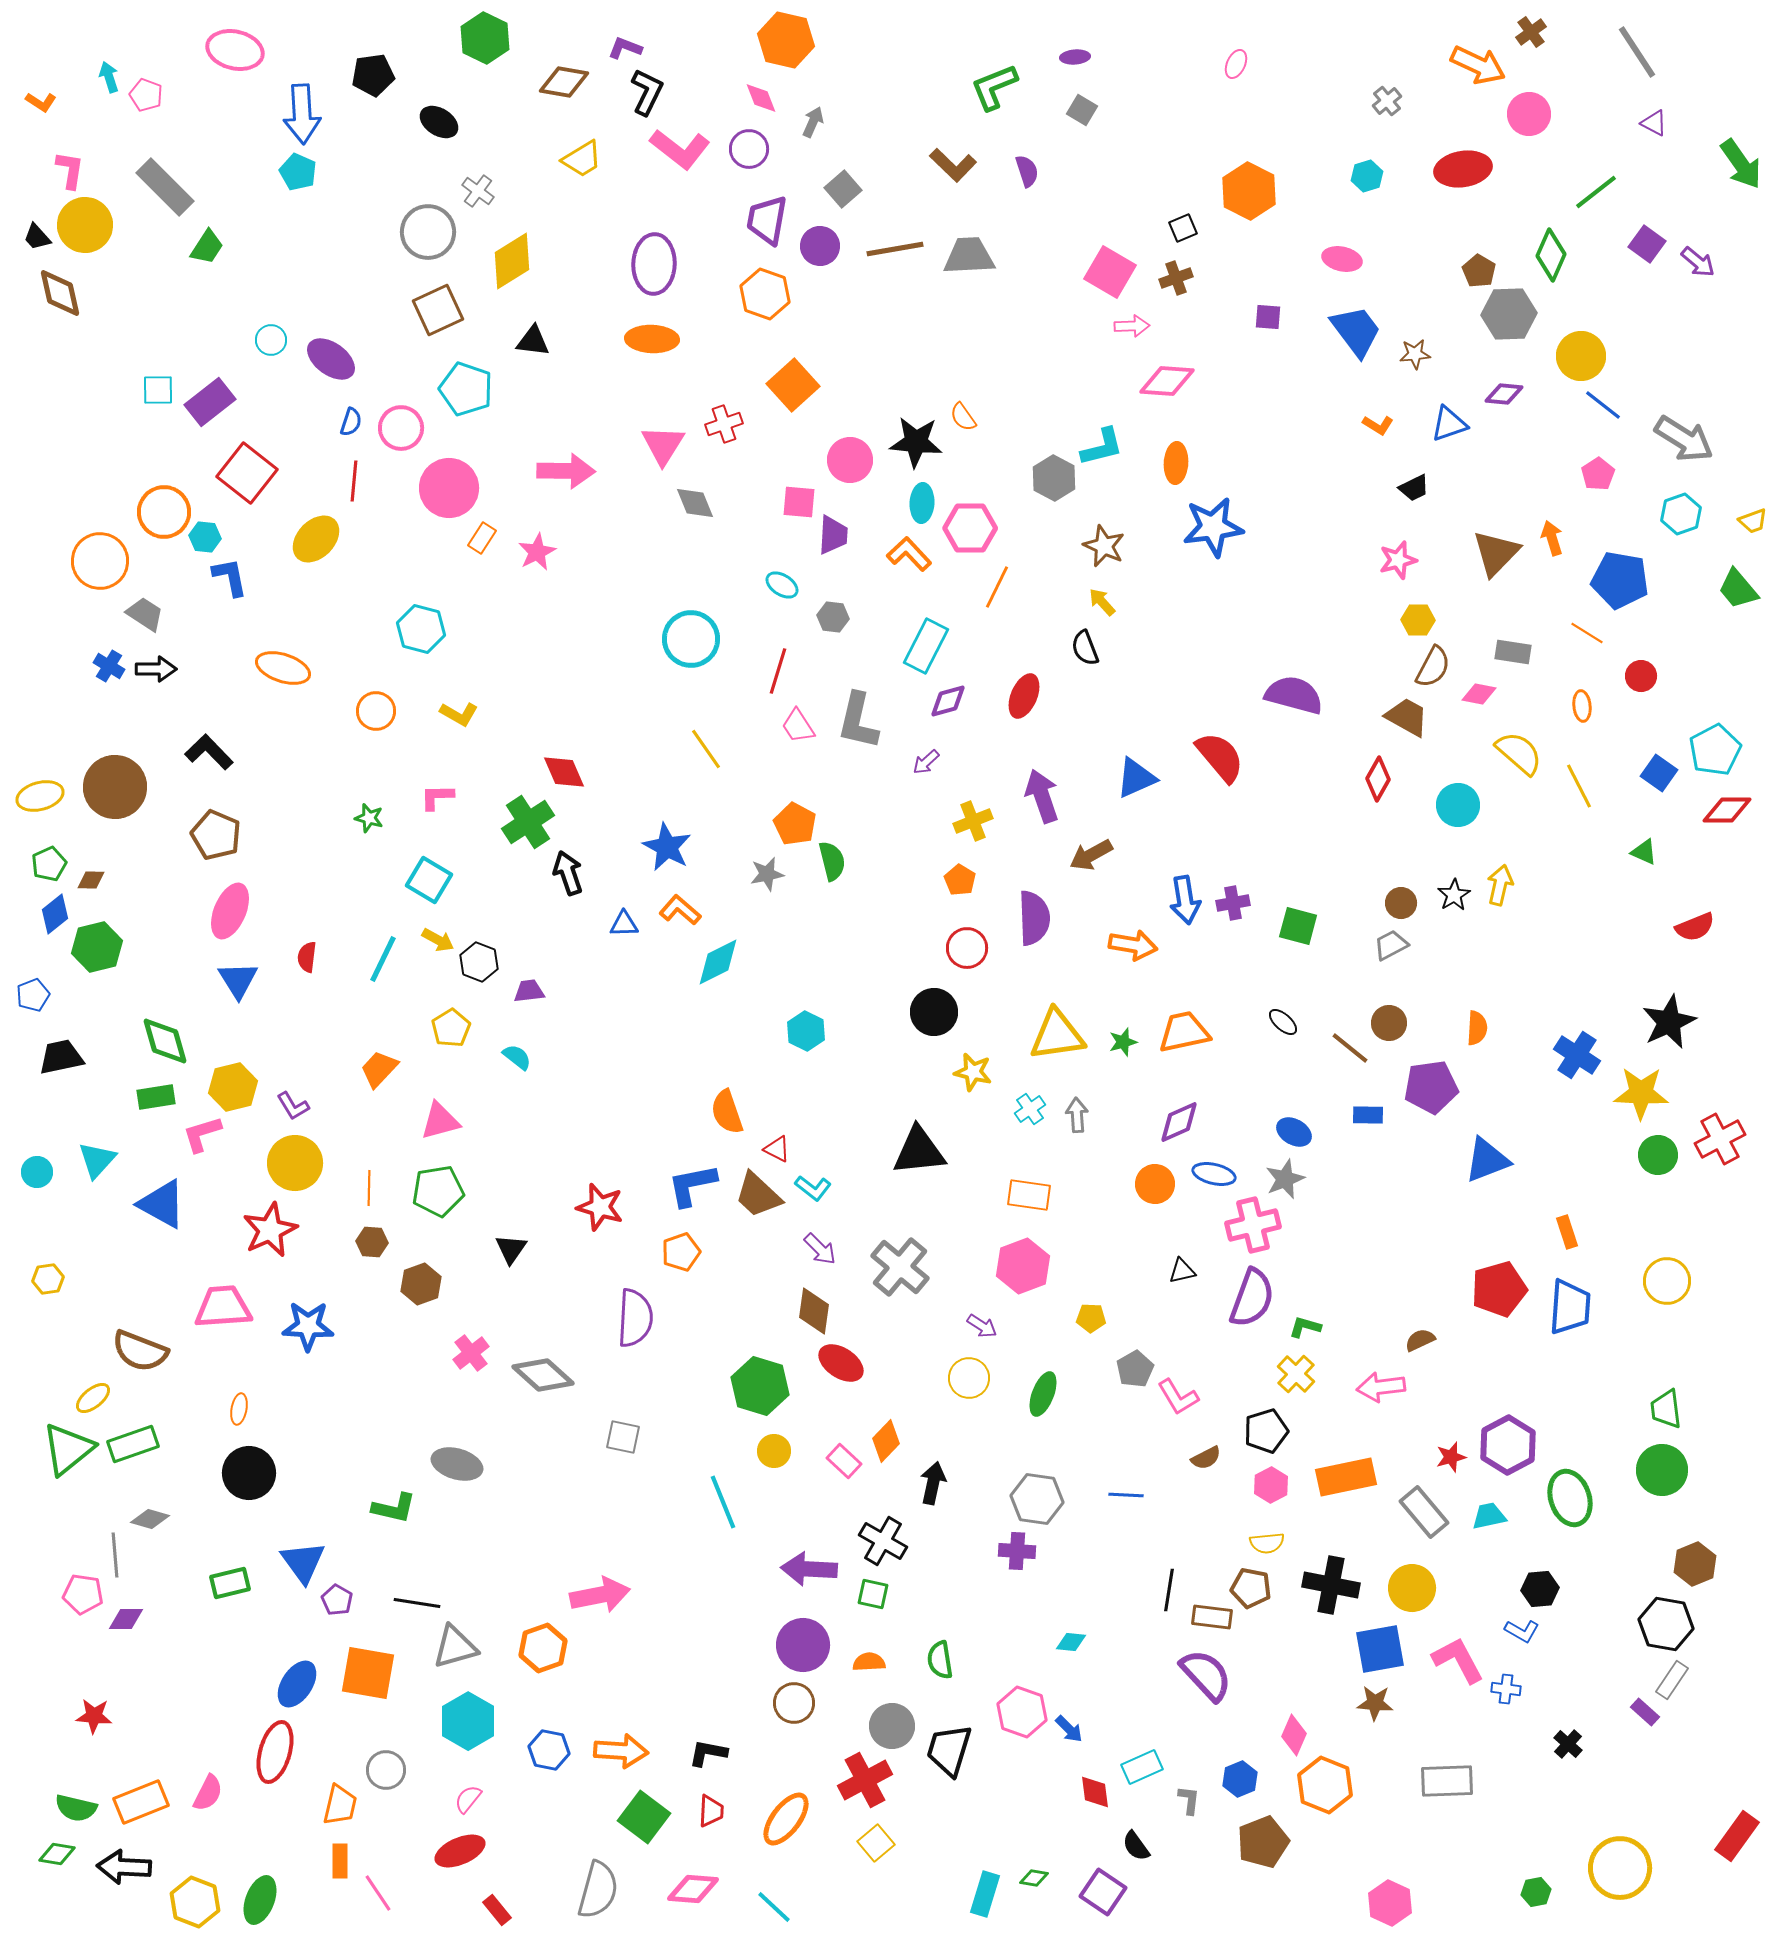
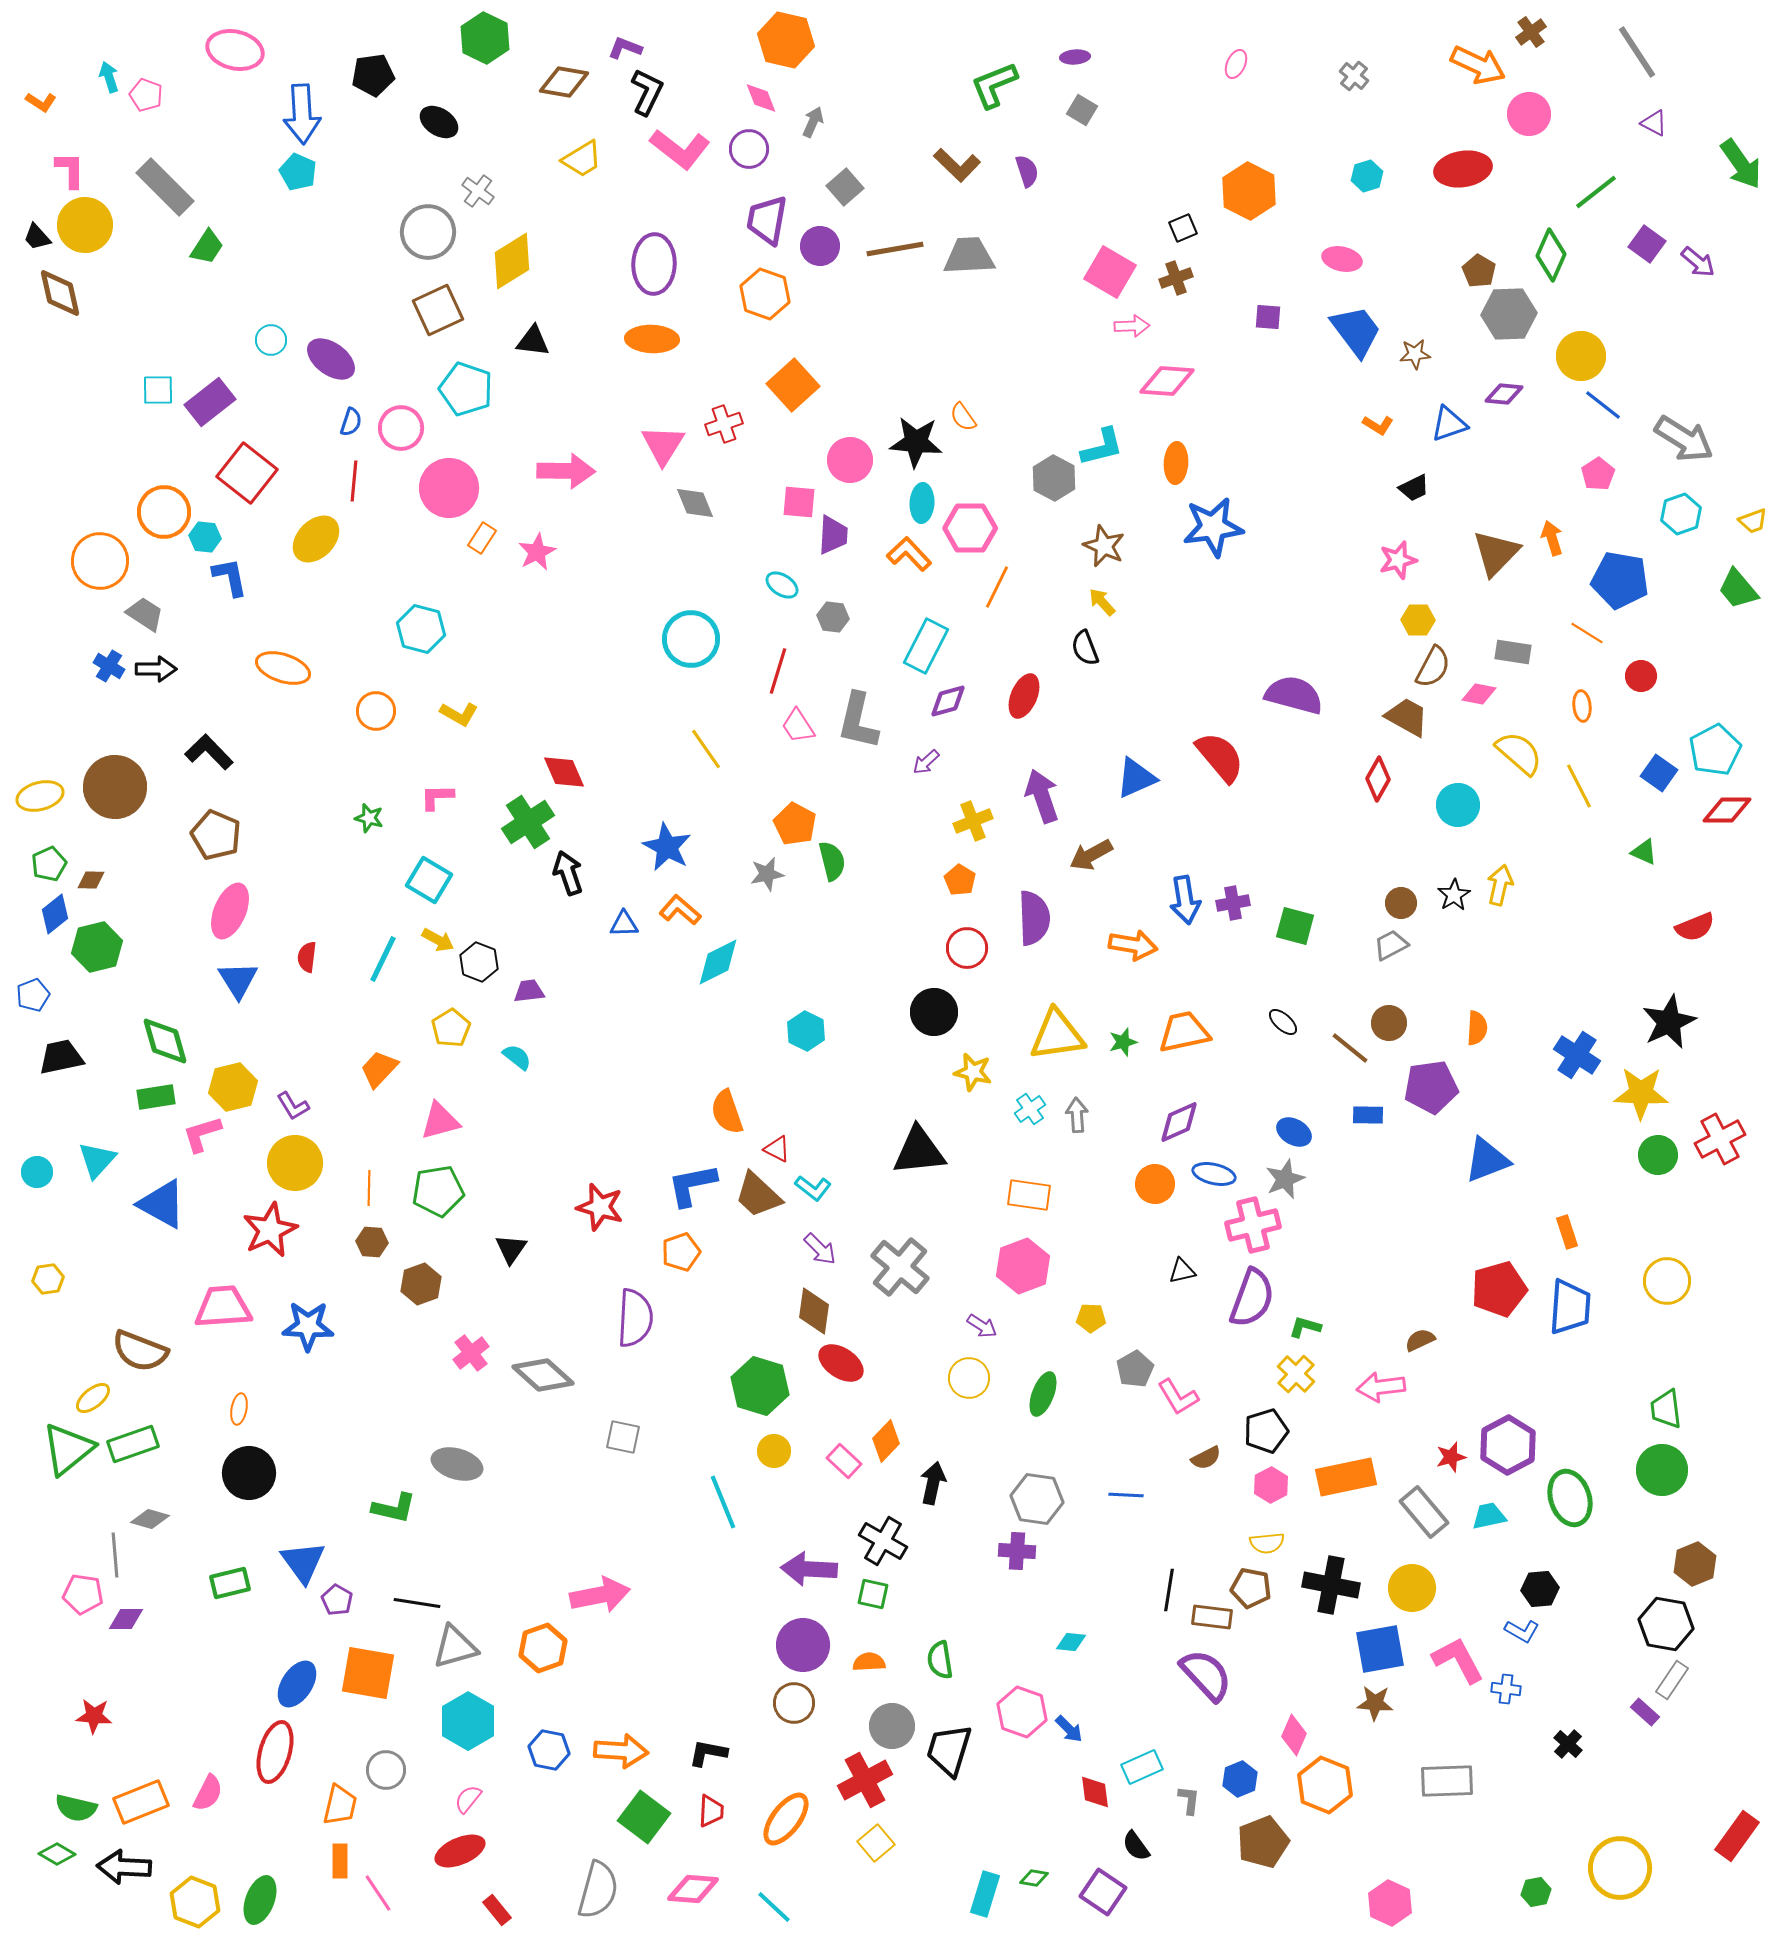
green L-shape at (994, 87): moved 2 px up
gray cross at (1387, 101): moved 33 px left, 25 px up; rotated 12 degrees counterclockwise
brown L-shape at (953, 165): moved 4 px right
pink L-shape at (70, 170): rotated 9 degrees counterclockwise
gray square at (843, 189): moved 2 px right, 2 px up
green square at (1298, 926): moved 3 px left
green diamond at (57, 1854): rotated 21 degrees clockwise
